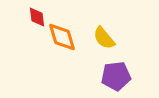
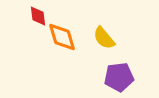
red diamond: moved 1 px right, 1 px up
purple pentagon: moved 3 px right, 1 px down
